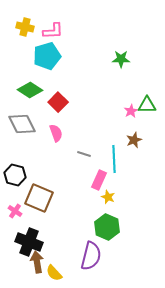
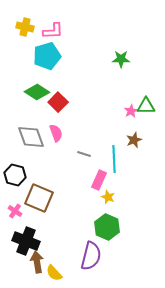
green diamond: moved 7 px right, 2 px down
green triangle: moved 1 px left, 1 px down
gray diamond: moved 9 px right, 13 px down; rotated 8 degrees clockwise
black cross: moved 3 px left, 1 px up
